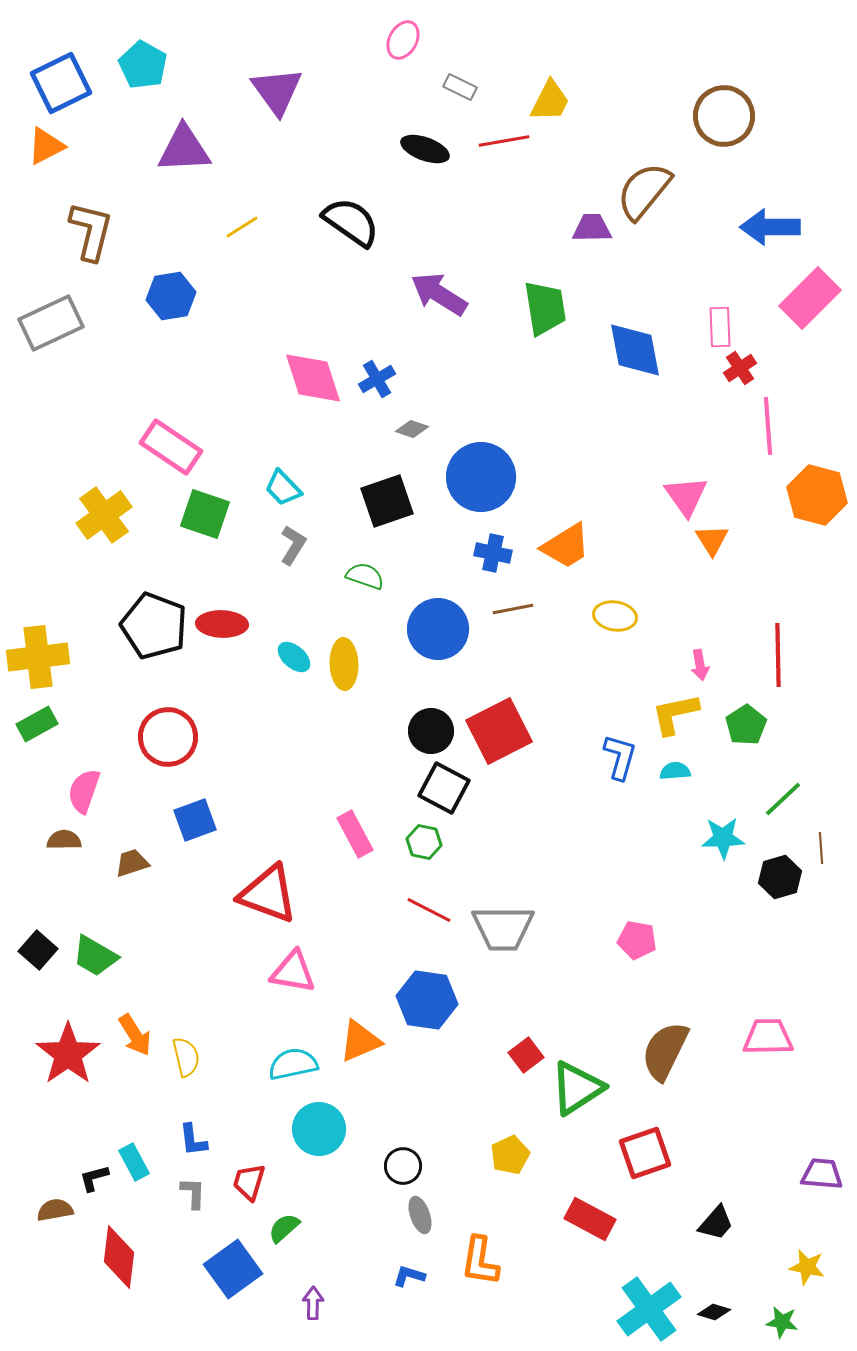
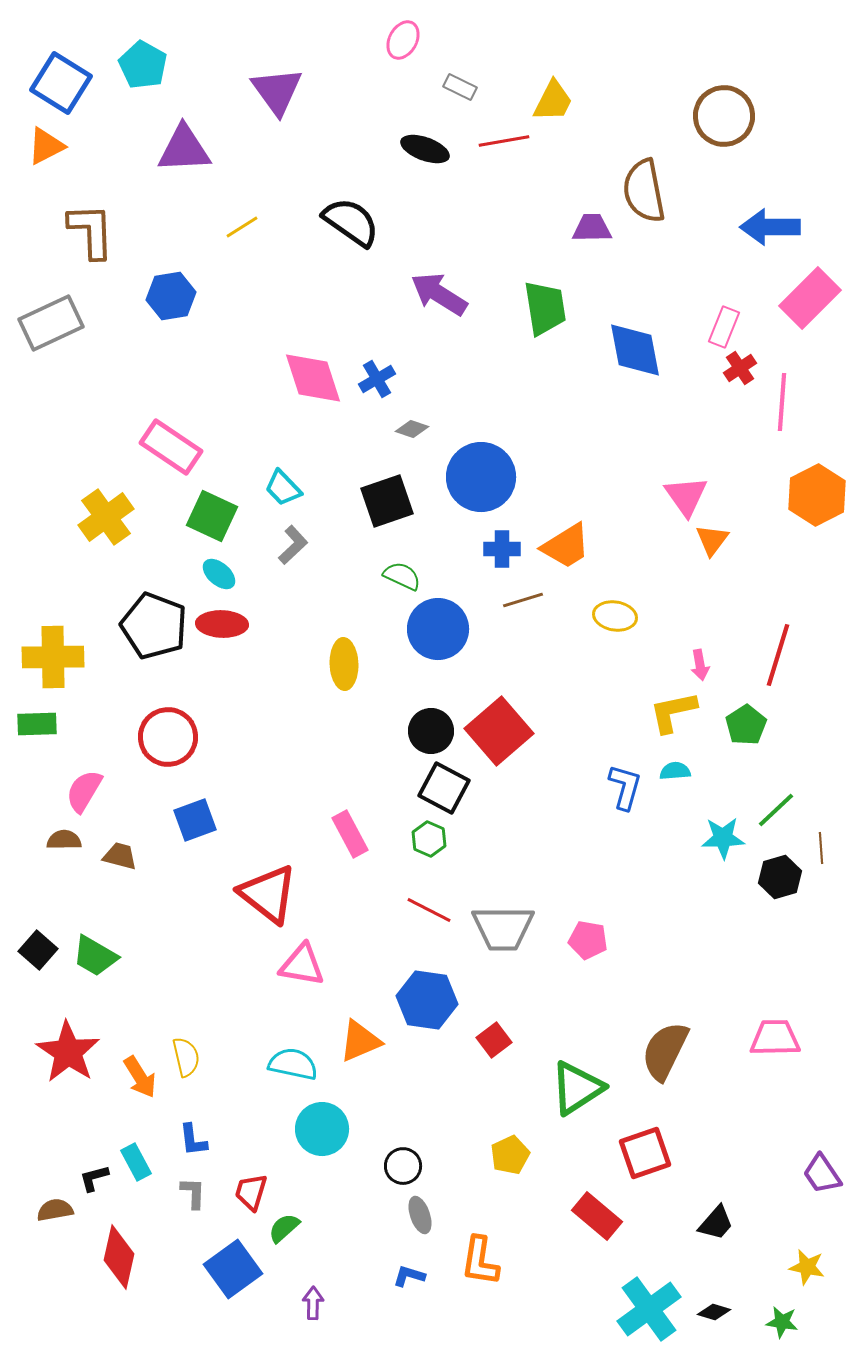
blue square at (61, 83): rotated 32 degrees counterclockwise
yellow trapezoid at (550, 101): moved 3 px right
brown semicircle at (644, 191): rotated 50 degrees counterclockwise
brown L-shape at (91, 231): rotated 16 degrees counterclockwise
pink rectangle at (720, 327): moved 4 px right; rotated 24 degrees clockwise
pink line at (768, 426): moved 14 px right, 24 px up; rotated 8 degrees clockwise
orange hexagon at (817, 495): rotated 18 degrees clockwise
green square at (205, 514): moved 7 px right, 2 px down; rotated 6 degrees clockwise
yellow cross at (104, 515): moved 2 px right, 2 px down
orange triangle at (712, 540): rotated 9 degrees clockwise
gray L-shape at (293, 545): rotated 15 degrees clockwise
blue cross at (493, 553): moved 9 px right, 4 px up; rotated 12 degrees counterclockwise
green semicircle at (365, 576): moved 37 px right; rotated 6 degrees clockwise
brown line at (513, 609): moved 10 px right, 9 px up; rotated 6 degrees counterclockwise
red line at (778, 655): rotated 18 degrees clockwise
yellow cross at (38, 657): moved 15 px right; rotated 6 degrees clockwise
cyan ellipse at (294, 657): moved 75 px left, 83 px up
yellow L-shape at (675, 714): moved 2 px left, 2 px up
green rectangle at (37, 724): rotated 27 degrees clockwise
red square at (499, 731): rotated 14 degrees counterclockwise
blue L-shape at (620, 757): moved 5 px right, 30 px down
pink semicircle at (84, 791): rotated 12 degrees clockwise
green line at (783, 799): moved 7 px left, 11 px down
pink rectangle at (355, 834): moved 5 px left
green hexagon at (424, 842): moved 5 px right, 3 px up; rotated 12 degrees clockwise
brown trapezoid at (132, 863): moved 12 px left, 7 px up; rotated 33 degrees clockwise
red triangle at (268, 894): rotated 18 degrees clockwise
pink pentagon at (637, 940): moved 49 px left
pink triangle at (293, 972): moved 9 px right, 7 px up
orange arrow at (135, 1035): moved 5 px right, 42 px down
pink trapezoid at (768, 1037): moved 7 px right, 1 px down
red star at (68, 1054): moved 2 px up; rotated 4 degrees counterclockwise
red square at (526, 1055): moved 32 px left, 15 px up
cyan semicircle at (293, 1064): rotated 24 degrees clockwise
cyan circle at (319, 1129): moved 3 px right
cyan rectangle at (134, 1162): moved 2 px right
purple trapezoid at (822, 1174): rotated 129 degrees counterclockwise
red trapezoid at (249, 1182): moved 2 px right, 10 px down
red rectangle at (590, 1219): moved 7 px right, 3 px up; rotated 12 degrees clockwise
red diamond at (119, 1257): rotated 6 degrees clockwise
